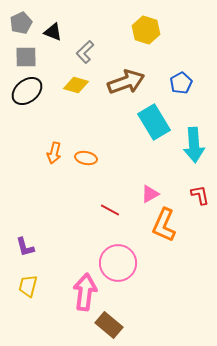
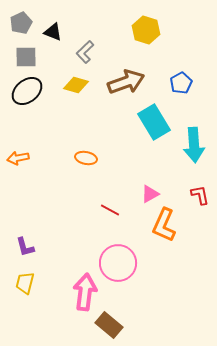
orange arrow: moved 36 px left, 5 px down; rotated 65 degrees clockwise
yellow trapezoid: moved 3 px left, 3 px up
